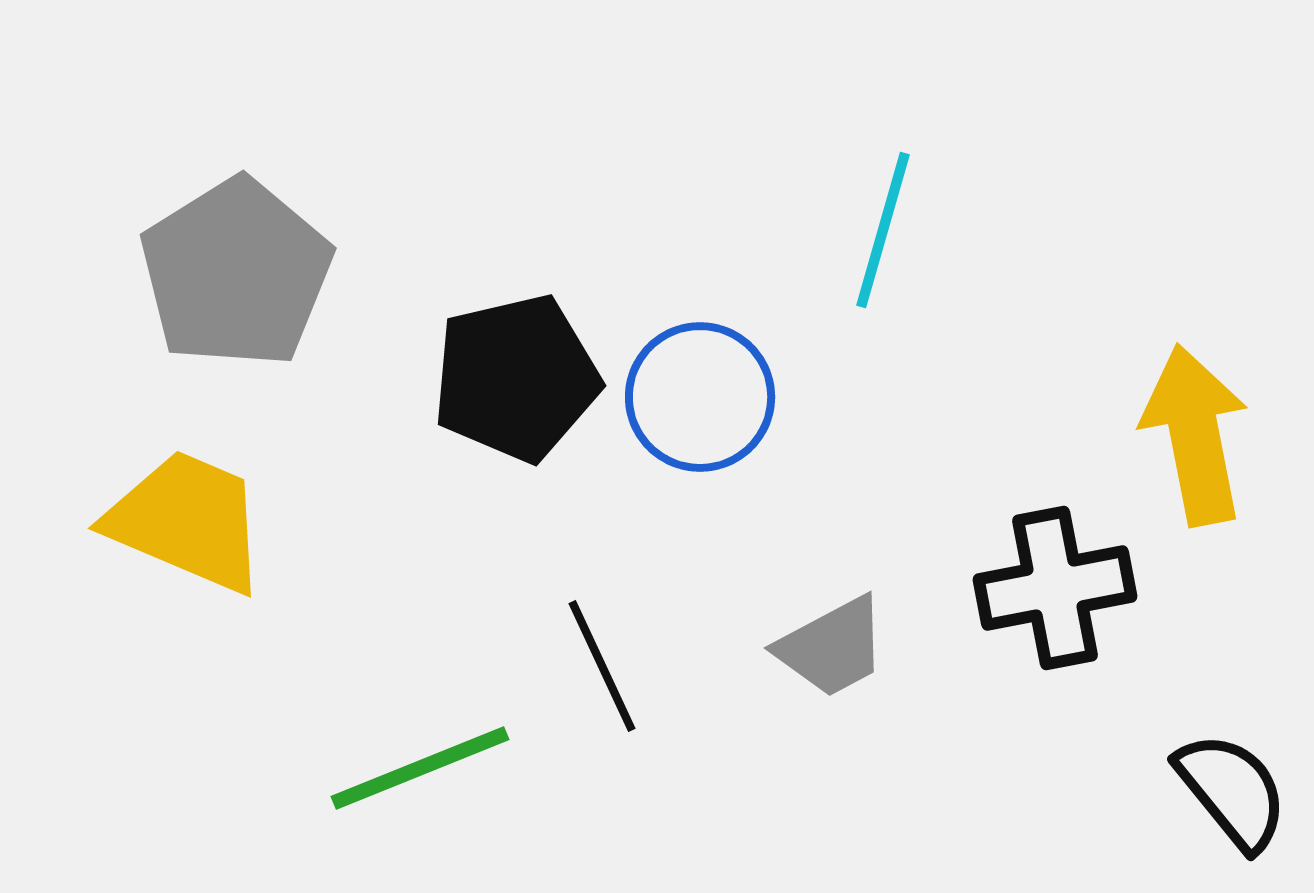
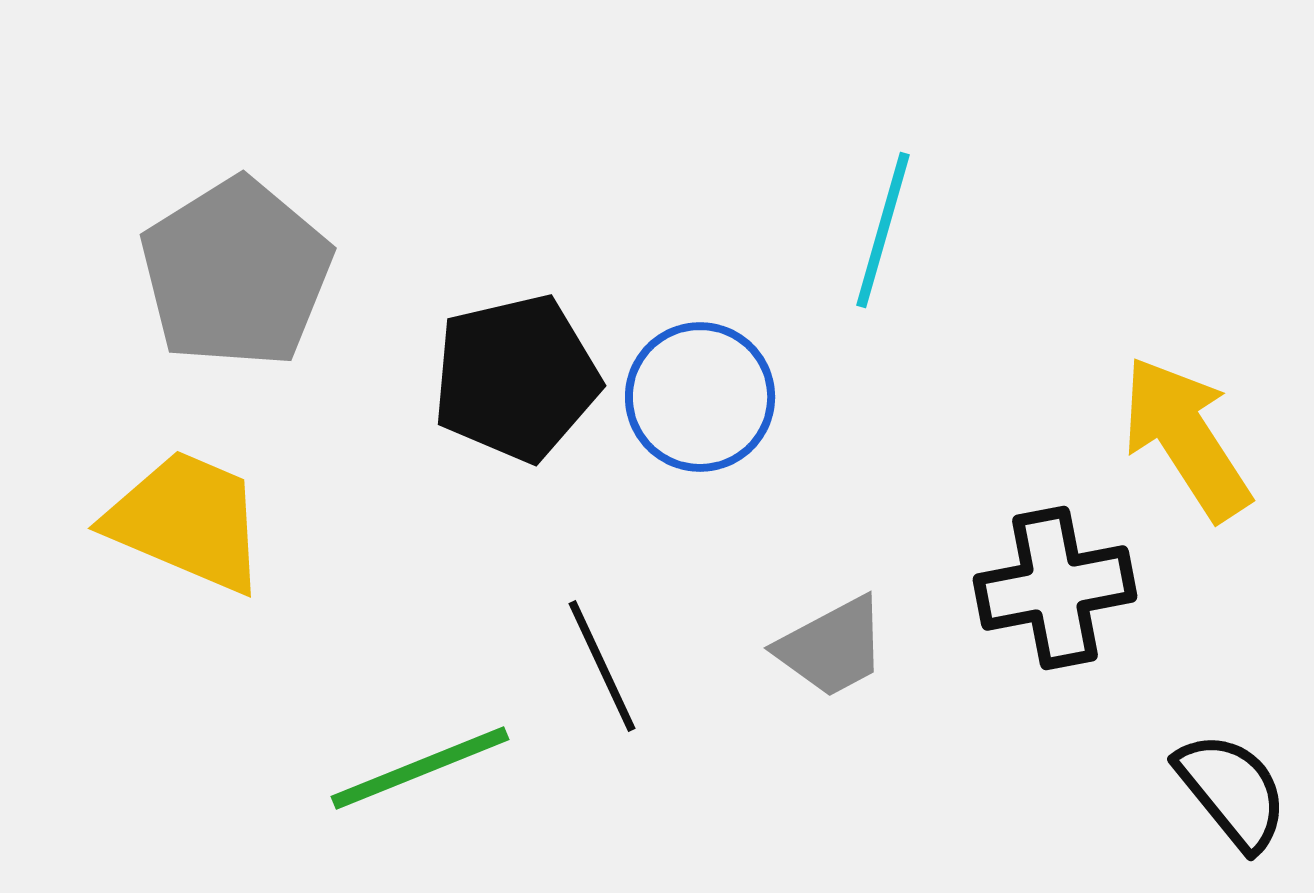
yellow arrow: moved 9 px left, 3 px down; rotated 22 degrees counterclockwise
